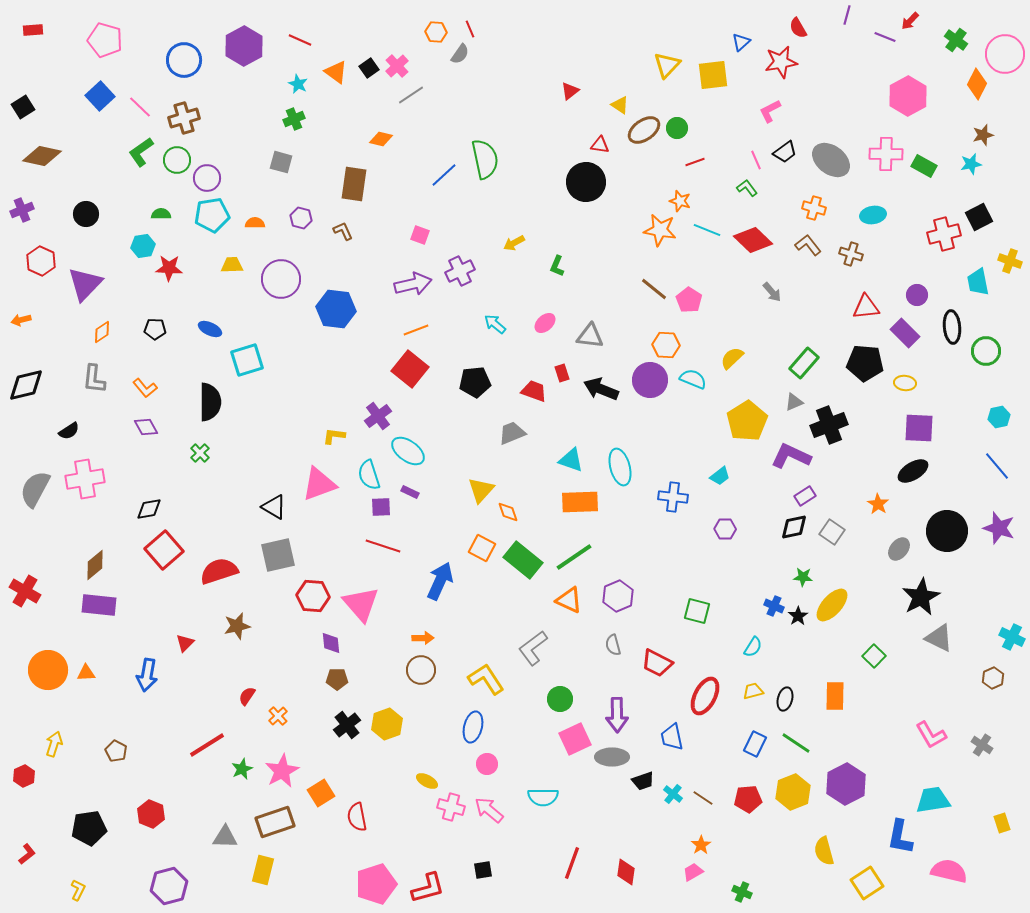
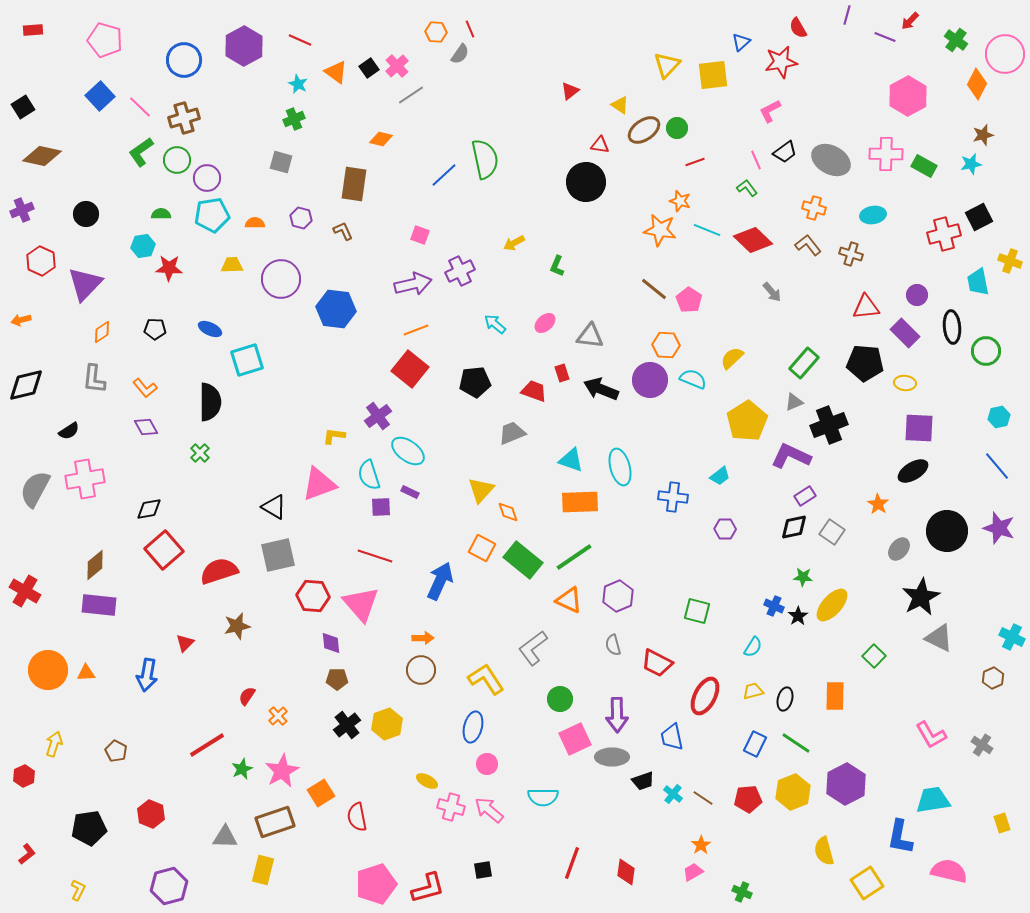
gray ellipse at (831, 160): rotated 9 degrees counterclockwise
red line at (383, 546): moved 8 px left, 10 px down
